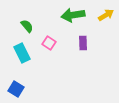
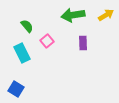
pink square: moved 2 px left, 2 px up; rotated 16 degrees clockwise
